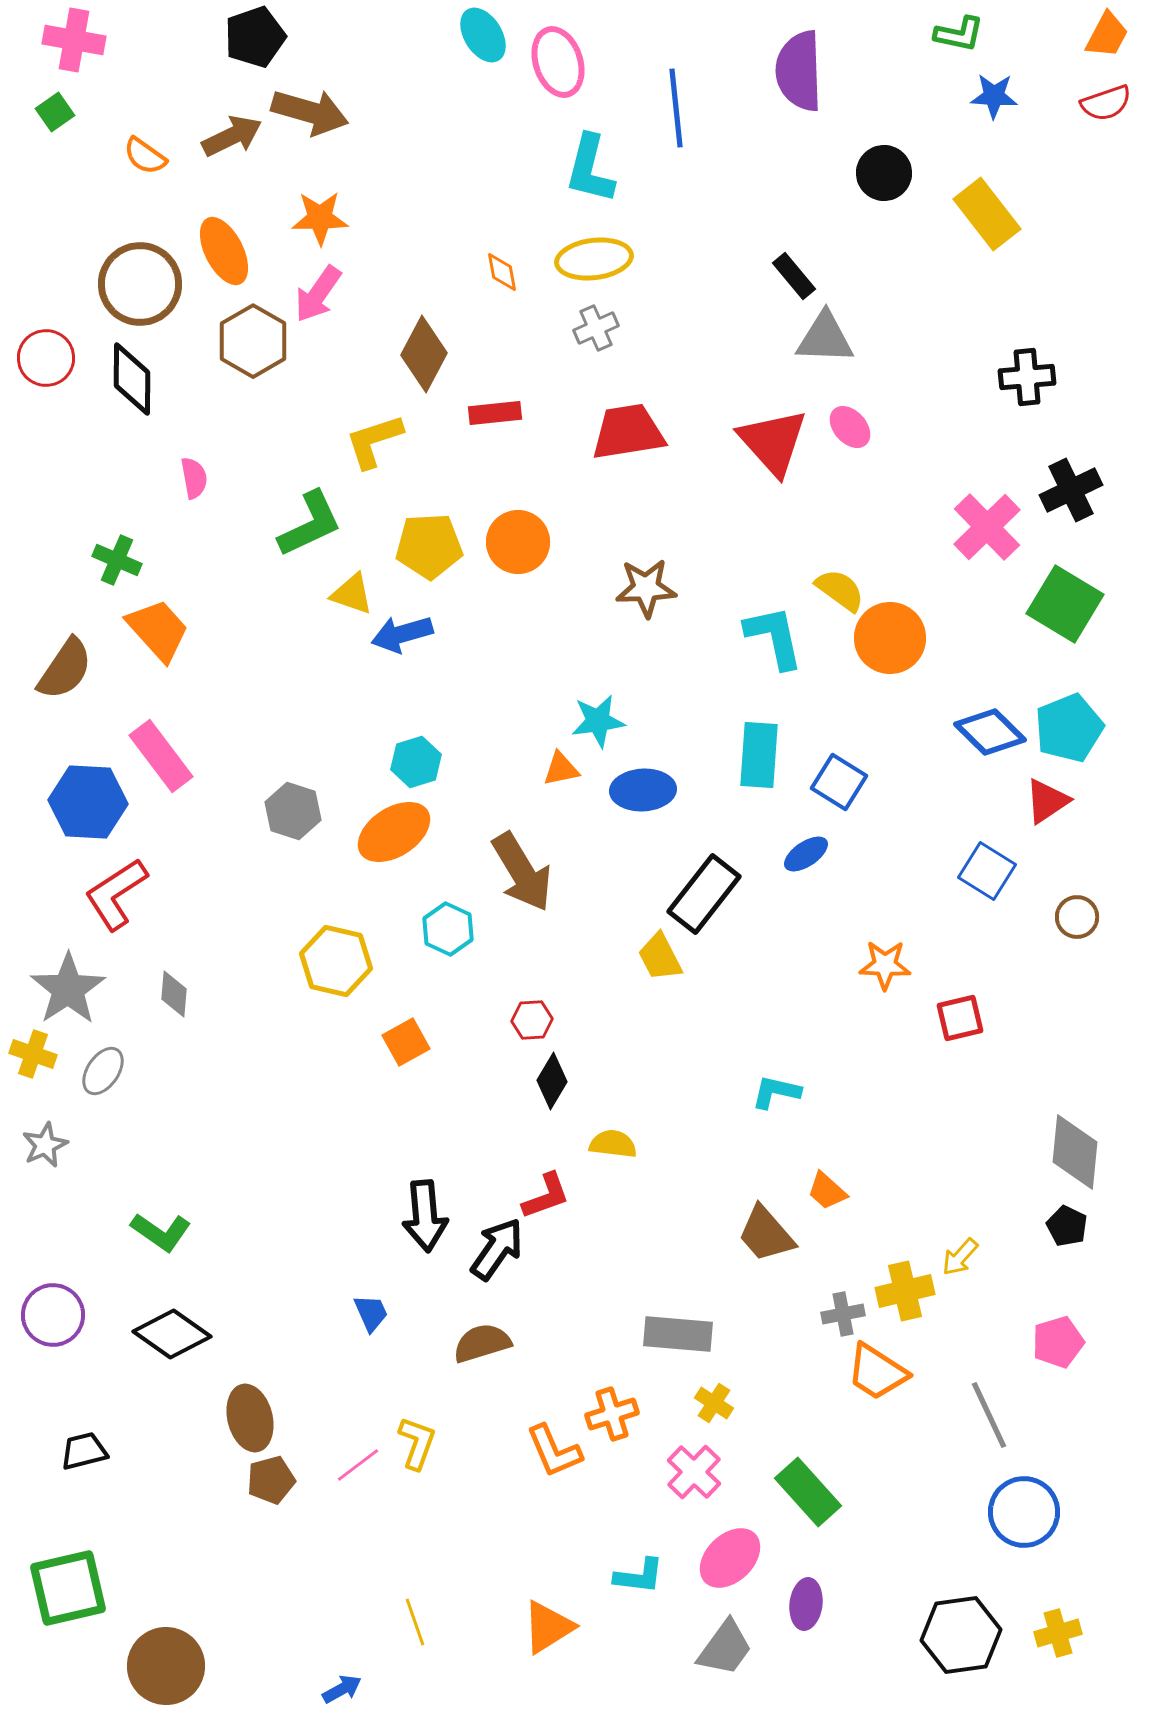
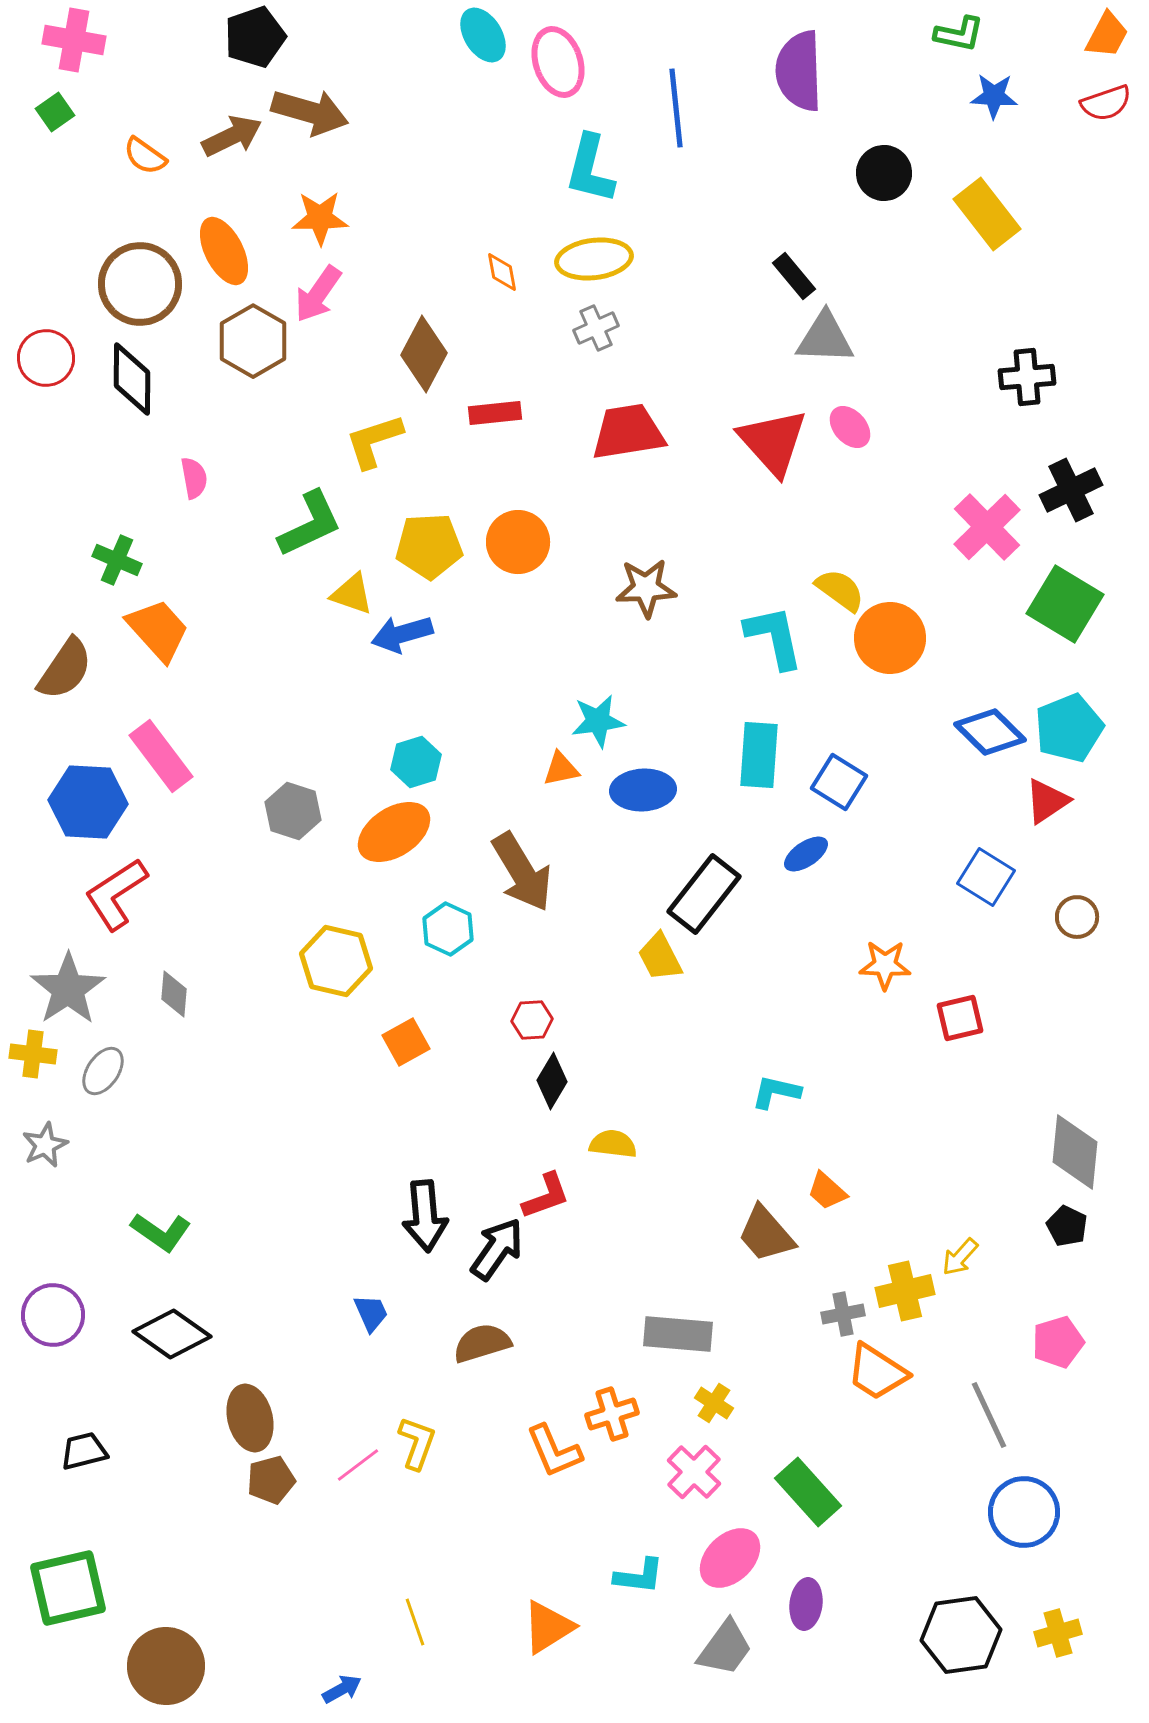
blue square at (987, 871): moved 1 px left, 6 px down
yellow cross at (33, 1054): rotated 12 degrees counterclockwise
